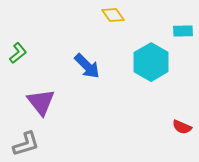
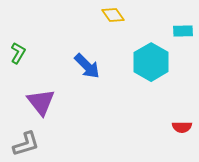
green L-shape: rotated 20 degrees counterclockwise
red semicircle: rotated 24 degrees counterclockwise
